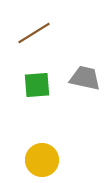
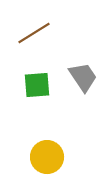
gray trapezoid: moved 2 px left, 1 px up; rotated 44 degrees clockwise
yellow circle: moved 5 px right, 3 px up
